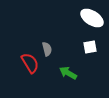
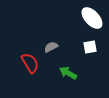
white ellipse: rotated 15 degrees clockwise
gray semicircle: moved 4 px right, 2 px up; rotated 104 degrees counterclockwise
